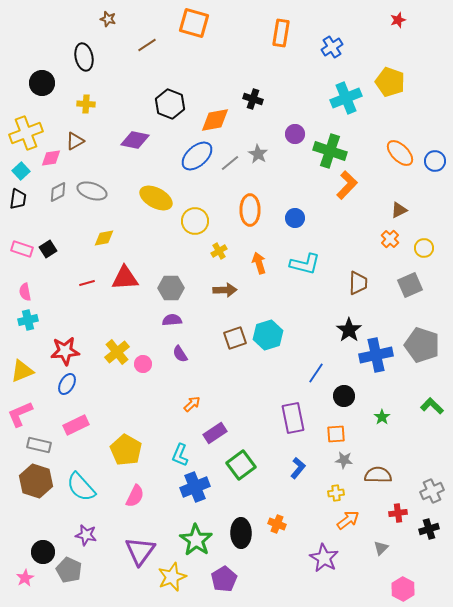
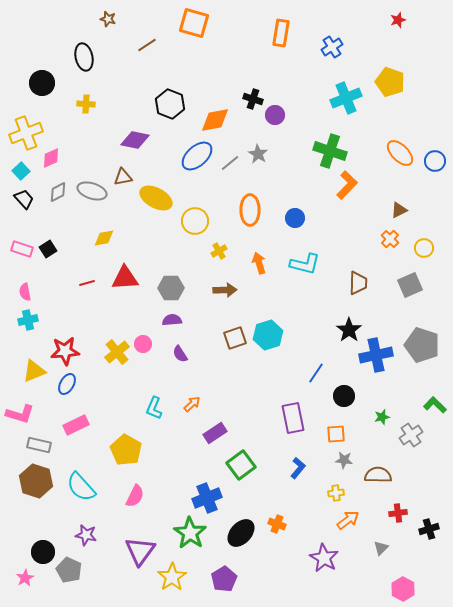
purple circle at (295, 134): moved 20 px left, 19 px up
brown triangle at (75, 141): moved 48 px right, 36 px down; rotated 18 degrees clockwise
pink diamond at (51, 158): rotated 15 degrees counterclockwise
black trapezoid at (18, 199): moved 6 px right; rotated 50 degrees counterclockwise
pink circle at (143, 364): moved 20 px up
yellow triangle at (22, 371): moved 12 px right
green L-shape at (432, 406): moved 3 px right, 1 px up
pink L-shape at (20, 414): rotated 140 degrees counterclockwise
green star at (382, 417): rotated 21 degrees clockwise
cyan L-shape at (180, 455): moved 26 px left, 47 px up
blue cross at (195, 487): moved 12 px right, 11 px down
gray cross at (432, 491): moved 21 px left, 56 px up; rotated 10 degrees counterclockwise
black ellipse at (241, 533): rotated 44 degrees clockwise
green star at (196, 540): moved 6 px left, 7 px up
yellow star at (172, 577): rotated 12 degrees counterclockwise
